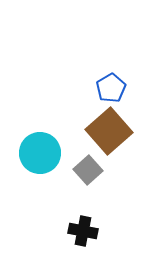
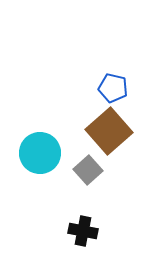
blue pentagon: moved 2 px right; rotated 28 degrees counterclockwise
